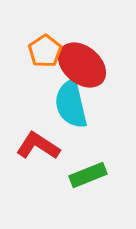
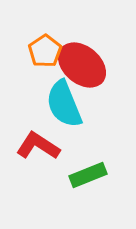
cyan semicircle: moved 7 px left; rotated 9 degrees counterclockwise
